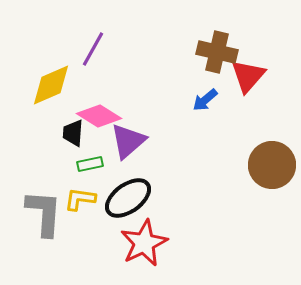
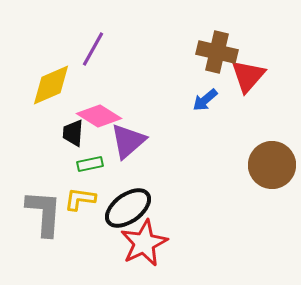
black ellipse: moved 10 px down
